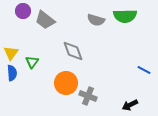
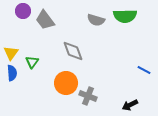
gray trapezoid: rotated 15 degrees clockwise
